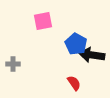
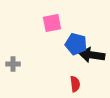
pink square: moved 9 px right, 2 px down
blue pentagon: rotated 15 degrees counterclockwise
red semicircle: moved 1 px right, 1 px down; rotated 28 degrees clockwise
